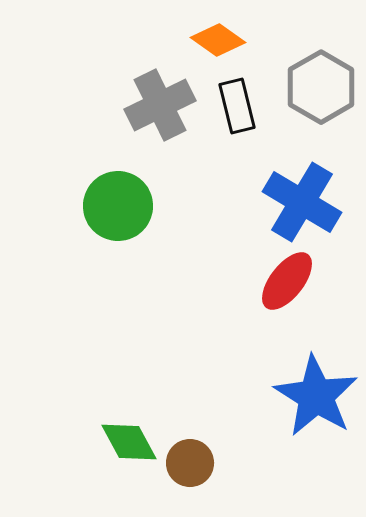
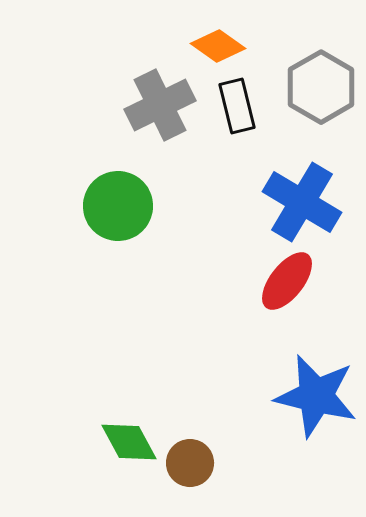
orange diamond: moved 6 px down
blue star: rotated 18 degrees counterclockwise
